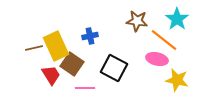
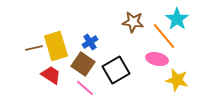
brown star: moved 4 px left, 1 px down
blue cross: moved 6 px down; rotated 21 degrees counterclockwise
orange line: moved 4 px up; rotated 12 degrees clockwise
yellow rectangle: rotated 8 degrees clockwise
brown square: moved 11 px right
black square: moved 2 px right, 2 px down; rotated 32 degrees clockwise
red trapezoid: rotated 25 degrees counterclockwise
pink line: rotated 42 degrees clockwise
